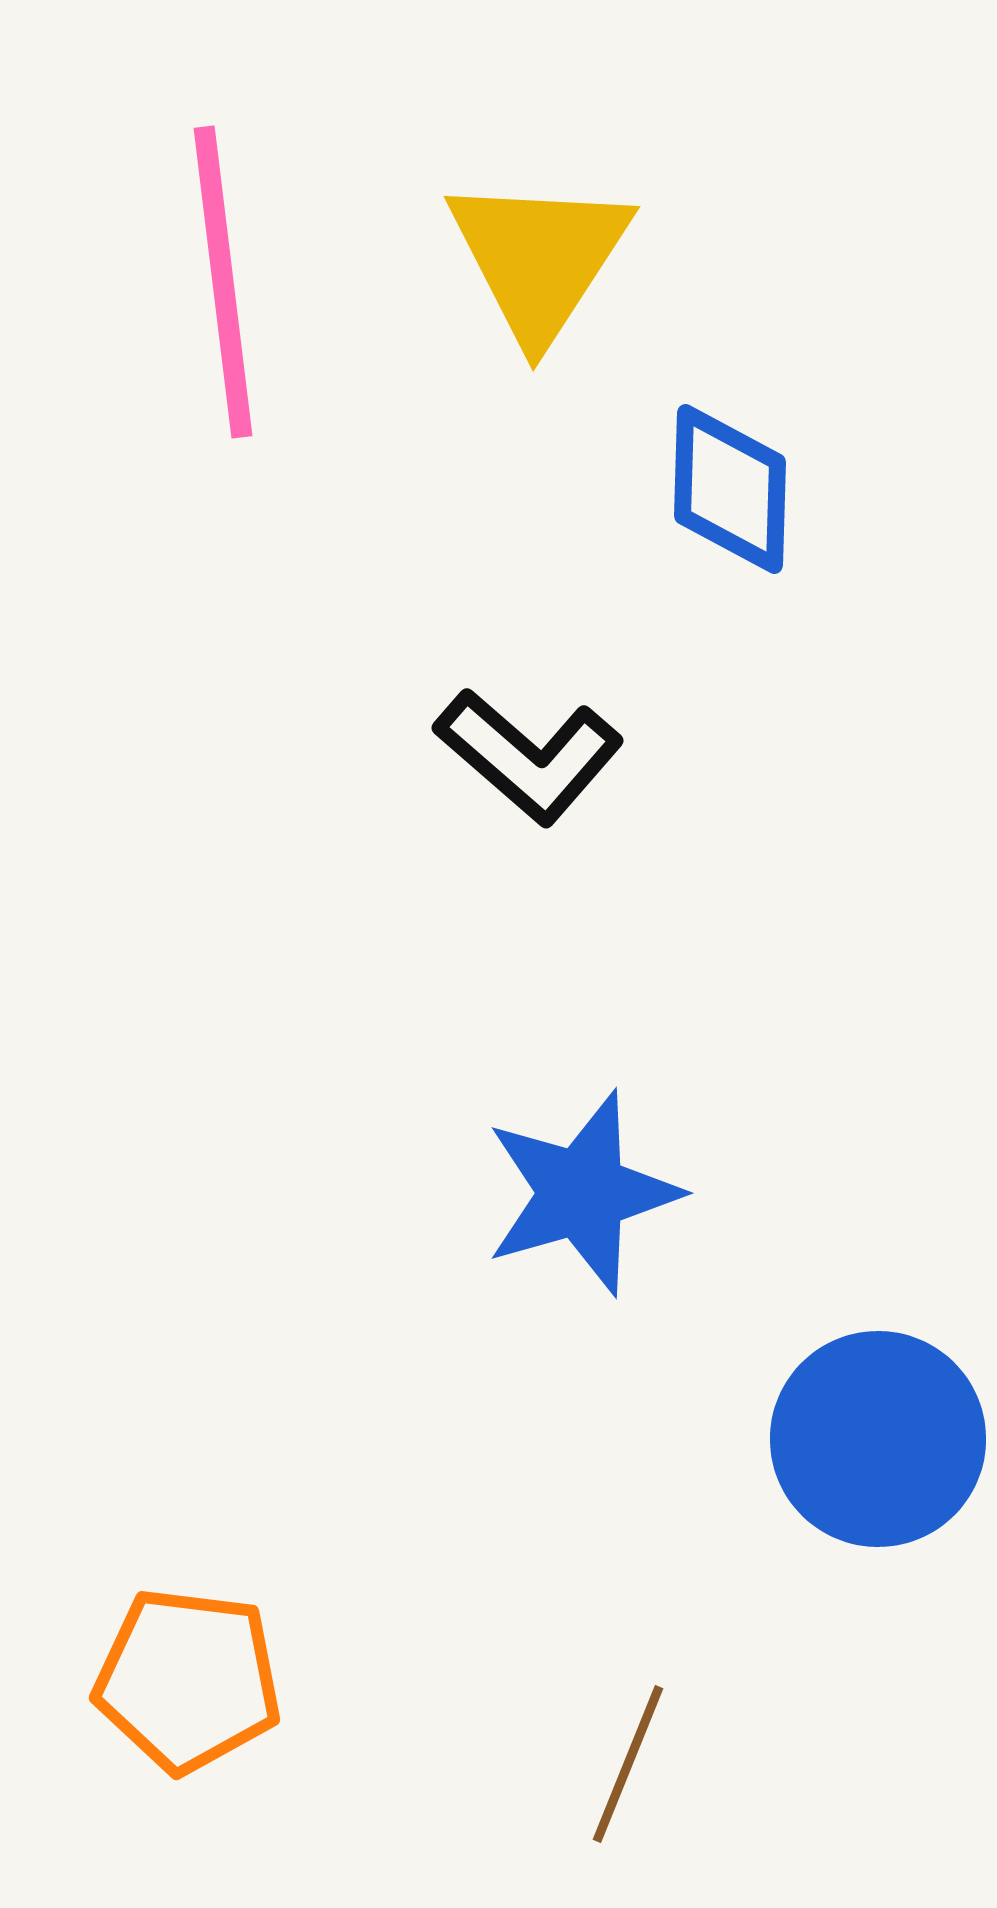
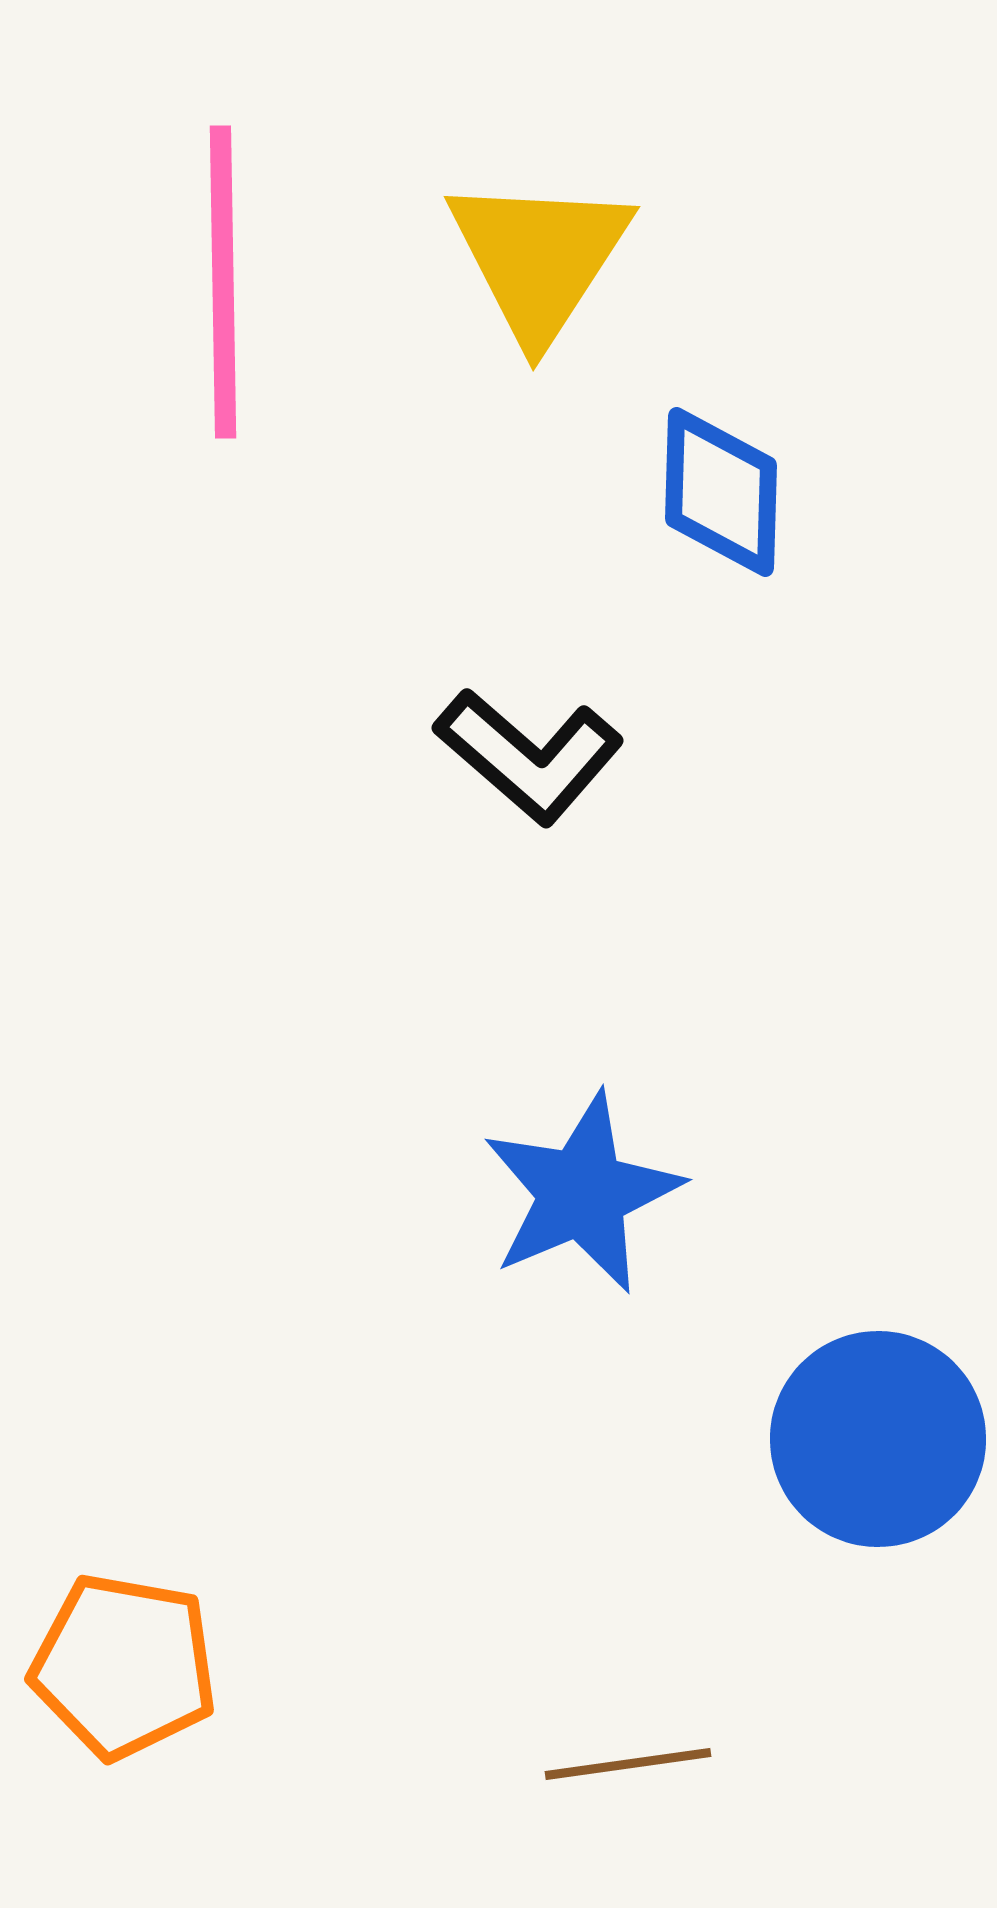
pink line: rotated 6 degrees clockwise
blue diamond: moved 9 px left, 3 px down
blue star: rotated 7 degrees counterclockwise
orange pentagon: moved 64 px left, 14 px up; rotated 3 degrees clockwise
brown line: rotated 60 degrees clockwise
